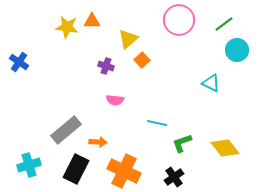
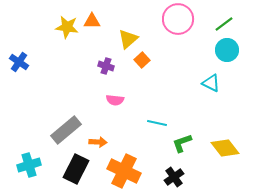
pink circle: moved 1 px left, 1 px up
cyan circle: moved 10 px left
